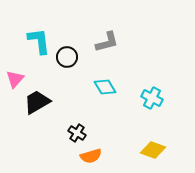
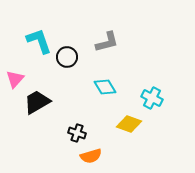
cyan L-shape: rotated 12 degrees counterclockwise
black cross: rotated 12 degrees counterclockwise
yellow diamond: moved 24 px left, 26 px up
